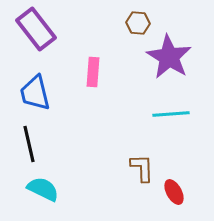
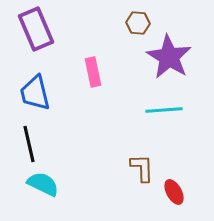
purple rectangle: rotated 15 degrees clockwise
pink rectangle: rotated 16 degrees counterclockwise
cyan line: moved 7 px left, 4 px up
cyan semicircle: moved 5 px up
